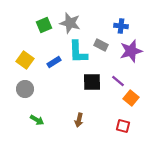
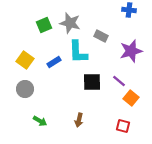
blue cross: moved 8 px right, 16 px up
gray rectangle: moved 9 px up
purple line: moved 1 px right
green arrow: moved 3 px right, 1 px down
